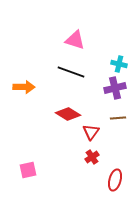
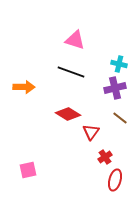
brown line: moved 2 px right; rotated 42 degrees clockwise
red cross: moved 13 px right
